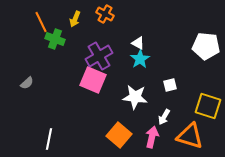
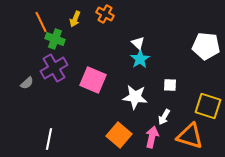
white triangle: rotated 16 degrees clockwise
purple cross: moved 45 px left, 12 px down
white square: rotated 16 degrees clockwise
